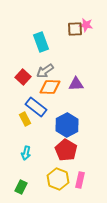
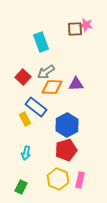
gray arrow: moved 1 px right, 1 px down
orange diamond: moved 2 px right
red pentagon: rotated 25 degrees clockwise
